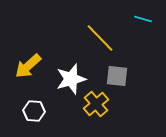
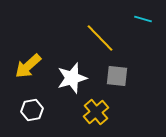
white star: moved 1 px right, 1 px up
yellow cross: moved 8 px down
white hexagon: moved 2 px left, 1 px up; rotated 15 degrees counterclockwise
